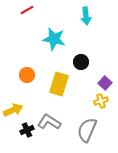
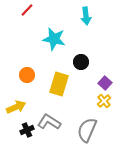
red line: rotated 16 degrees counterclockwise
yellow cross: moved 3 px right; rotated 24 degrees counterclockwise
yellow arrow: moved 3 px right, 3 px up
